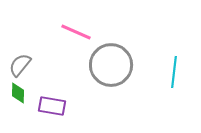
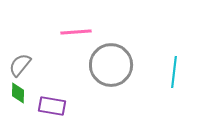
pink line: rotated 28 degrees counterclockwise
